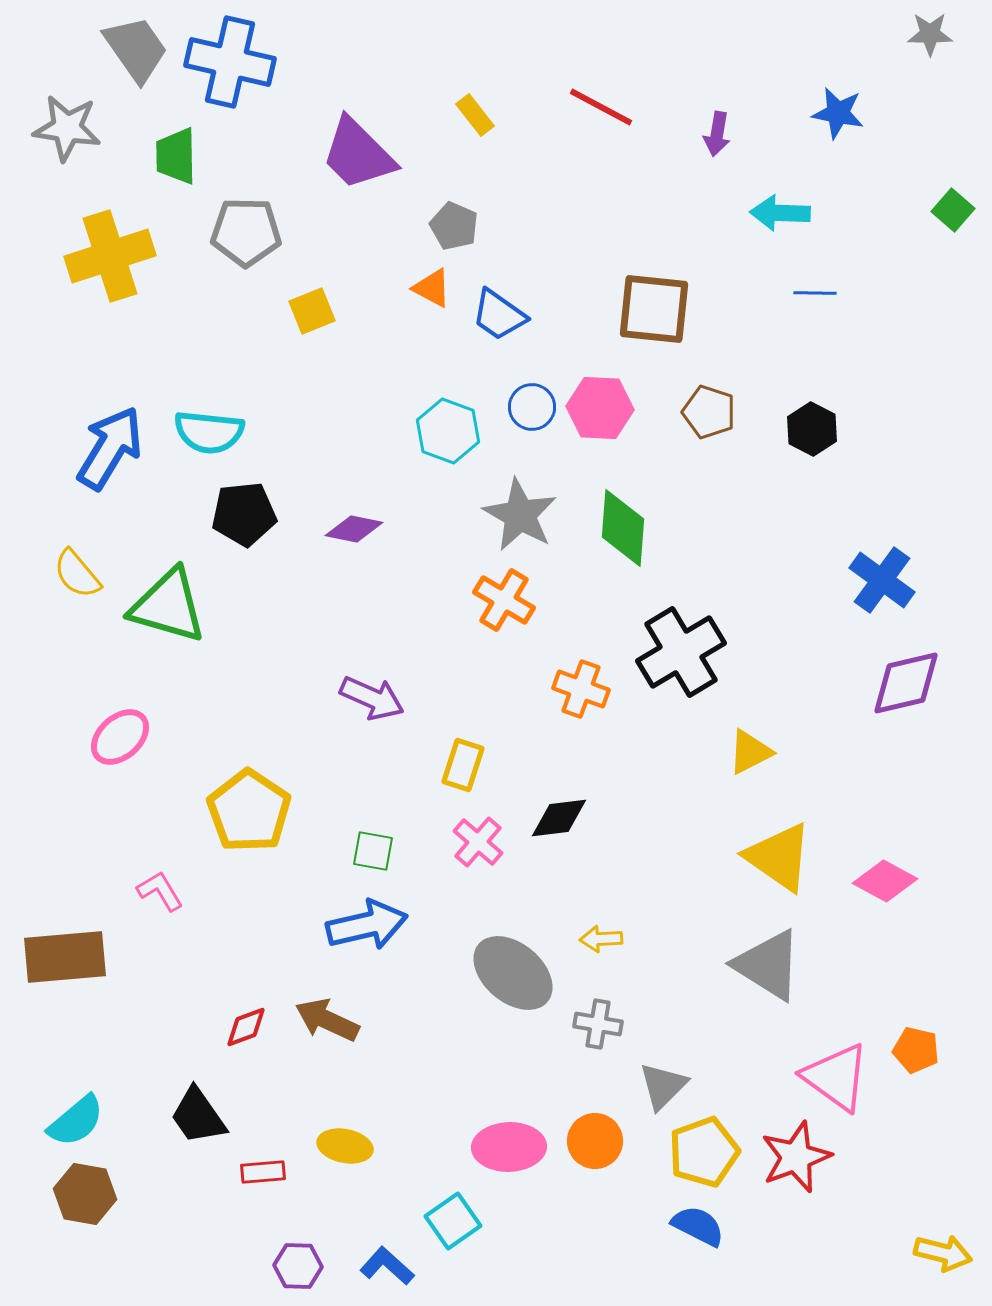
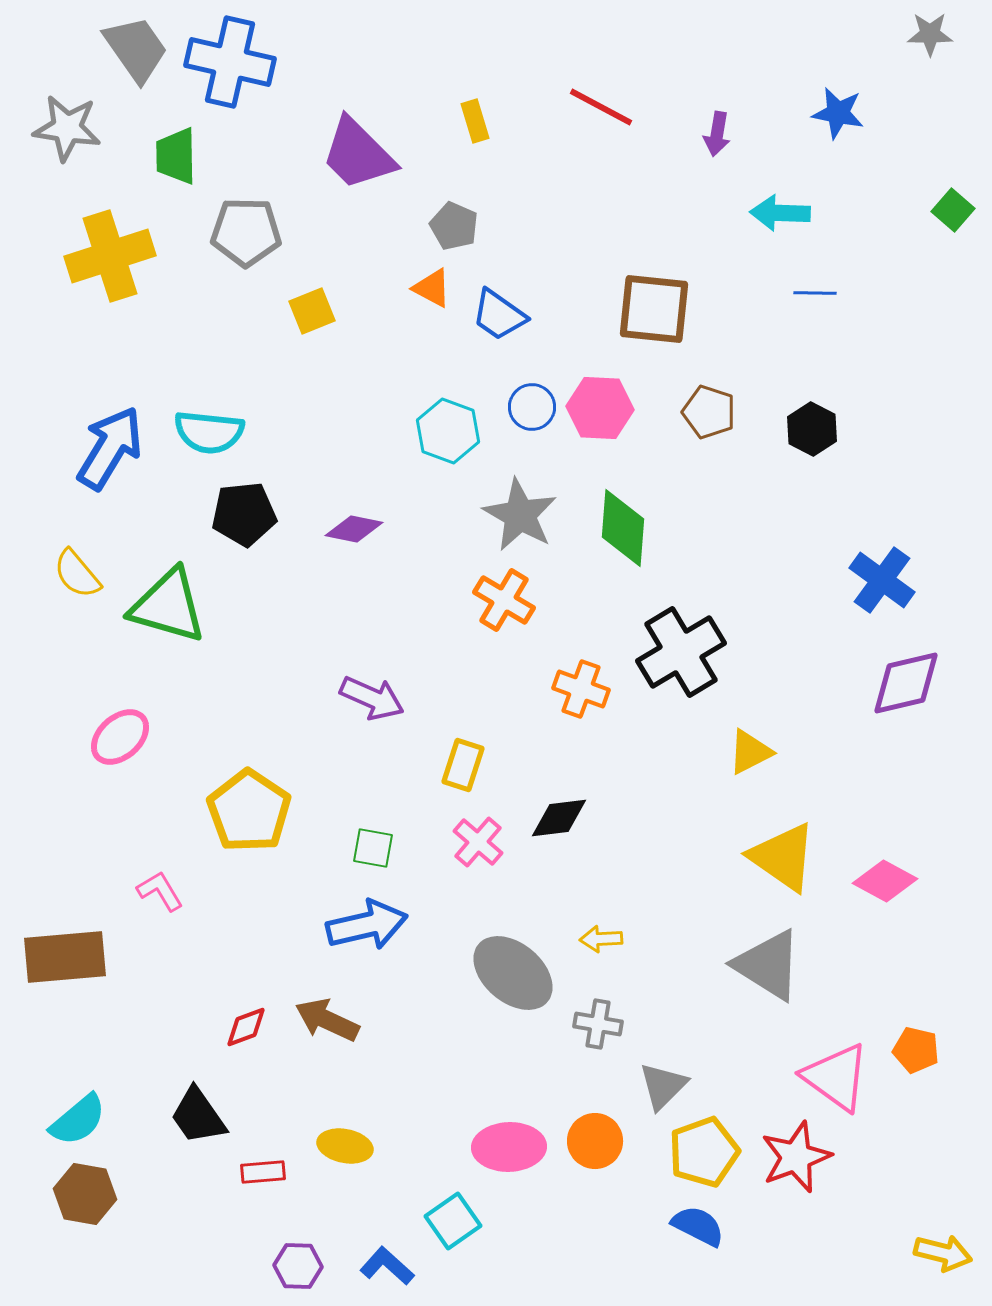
yellow rectangle at (475, 115): moved 6 px down; rotated 21 degrees clockwise
green square at (373, 851): moved 3 px up
yellow triangle at (779, 857): moved 4 px right
cyan semicircle at (76, 1121): moved 2 px right, 1 px up
